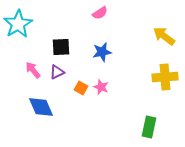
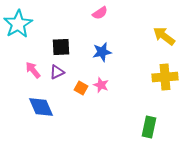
pink star: moved 2 px up
